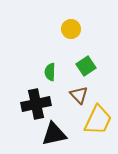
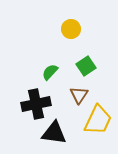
green semicircle: rotated 42 degrees clockwise
brown triangle: rotated 18 degrees clockwise
black triangle: moved 1 px up; rotated 20 degrees clockwise
